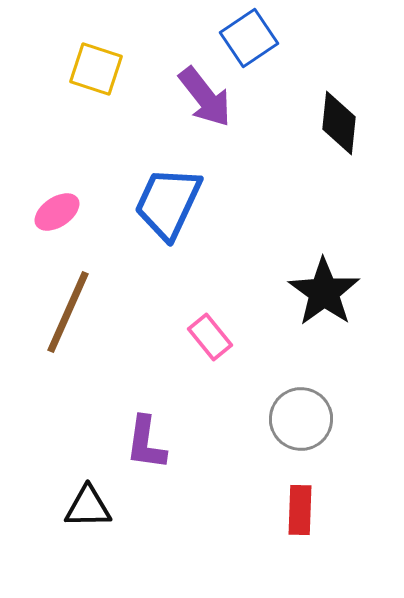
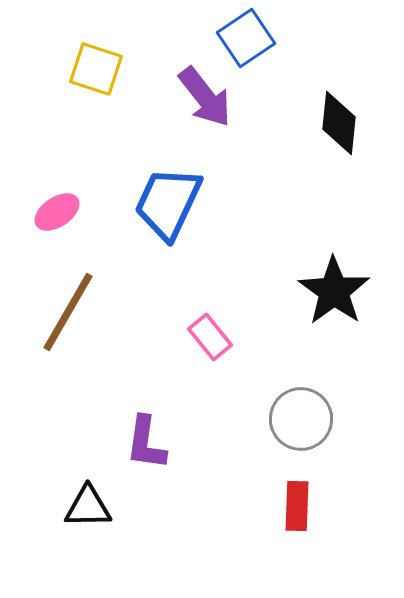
blue square: moved 3 px left
black star: moved 10 px right, 1 px up
brown line: rotated 6 degrees clockwise
red rectangle: moved 3 px left, 4 px up
